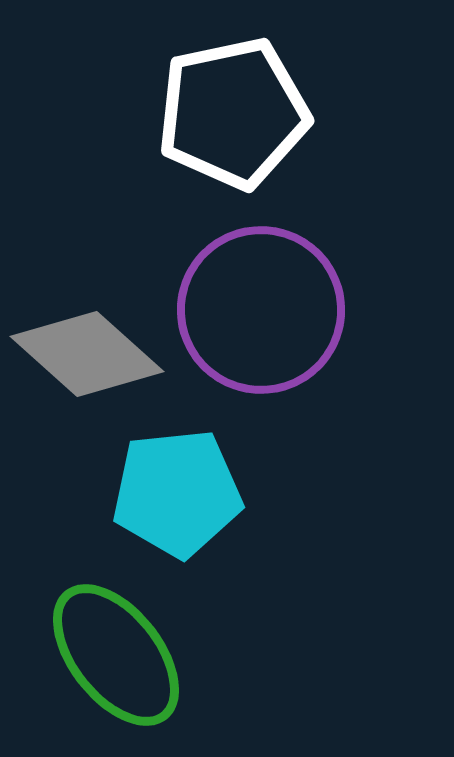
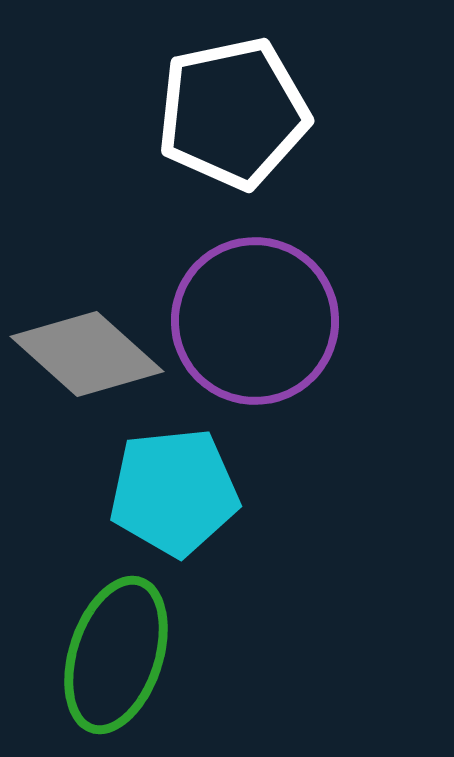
purple circle: moved 6 px left, 11 px down
cyan pentagon: moved 3 px left, 1 px up
green ellipse: rotated 56 degrees clockwise
